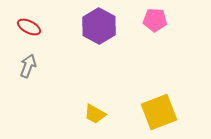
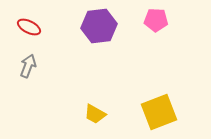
pink pentagon: moved 1 px right
purple hexagon: rotated 24 degrees clockwise
